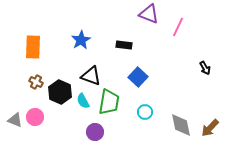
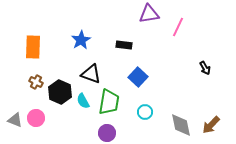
purple triangle: rotated 30 degrees counterclockwise
black triangle: moved 2 px up
pink circle: moved 1 px right, 1 px down
brown arrow: moved 1 px right, 3 px up
purple circle: moved 12 px right, 1 px down
